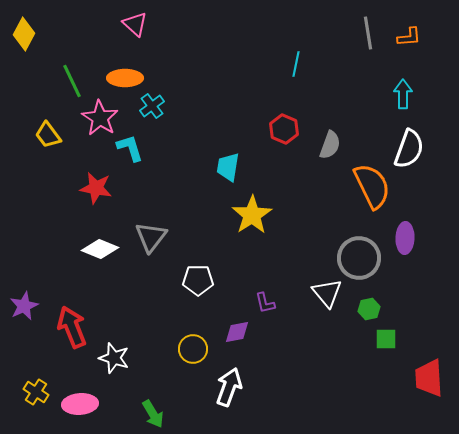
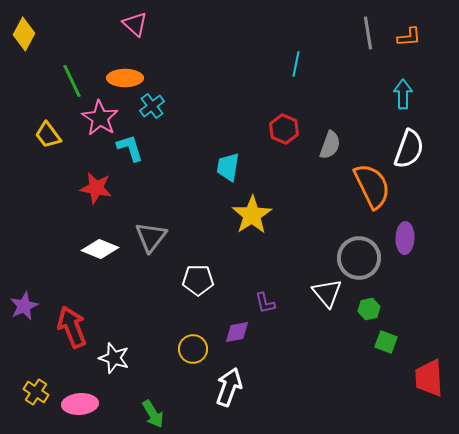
green square: moved 3 px down; rotated 20 degrees clockwise
